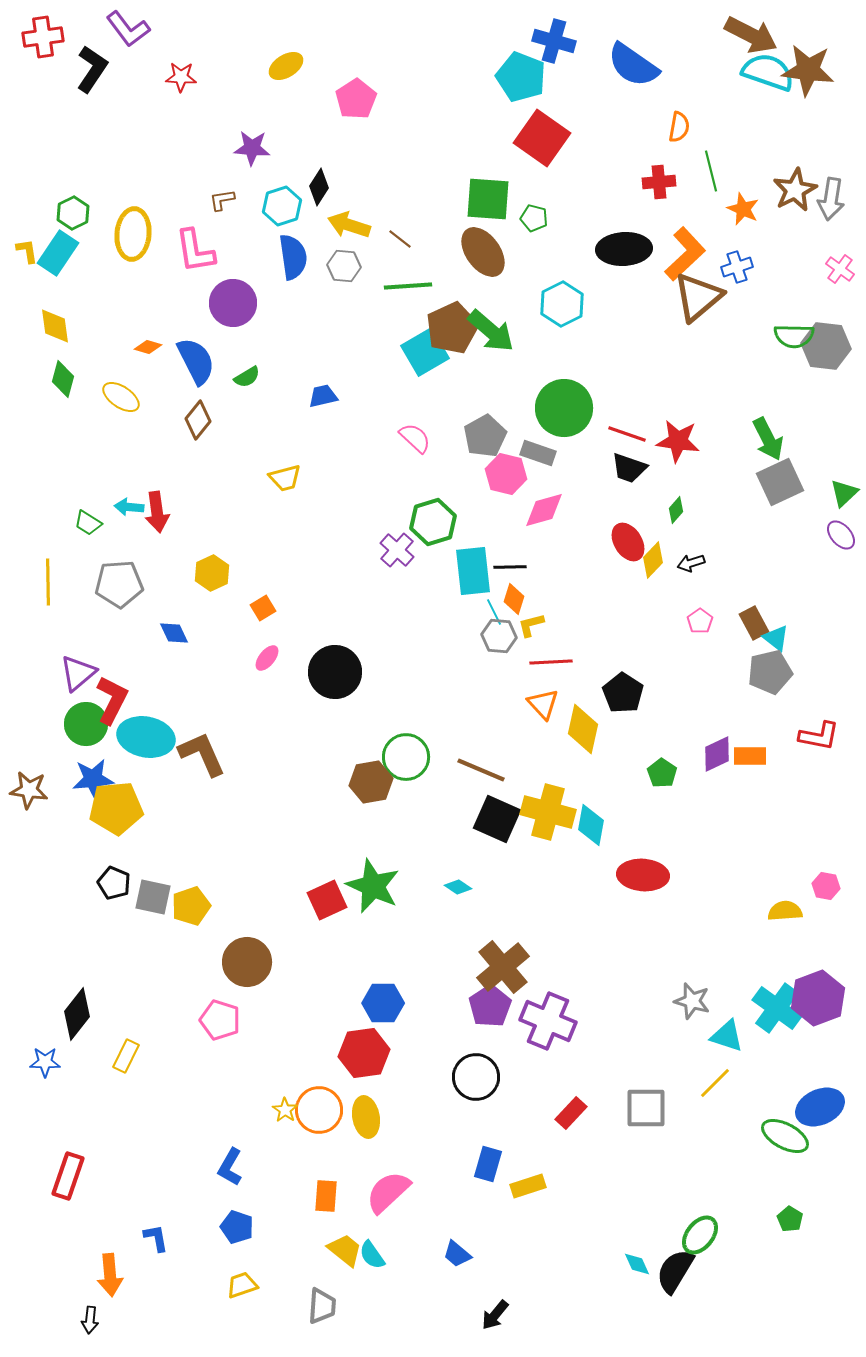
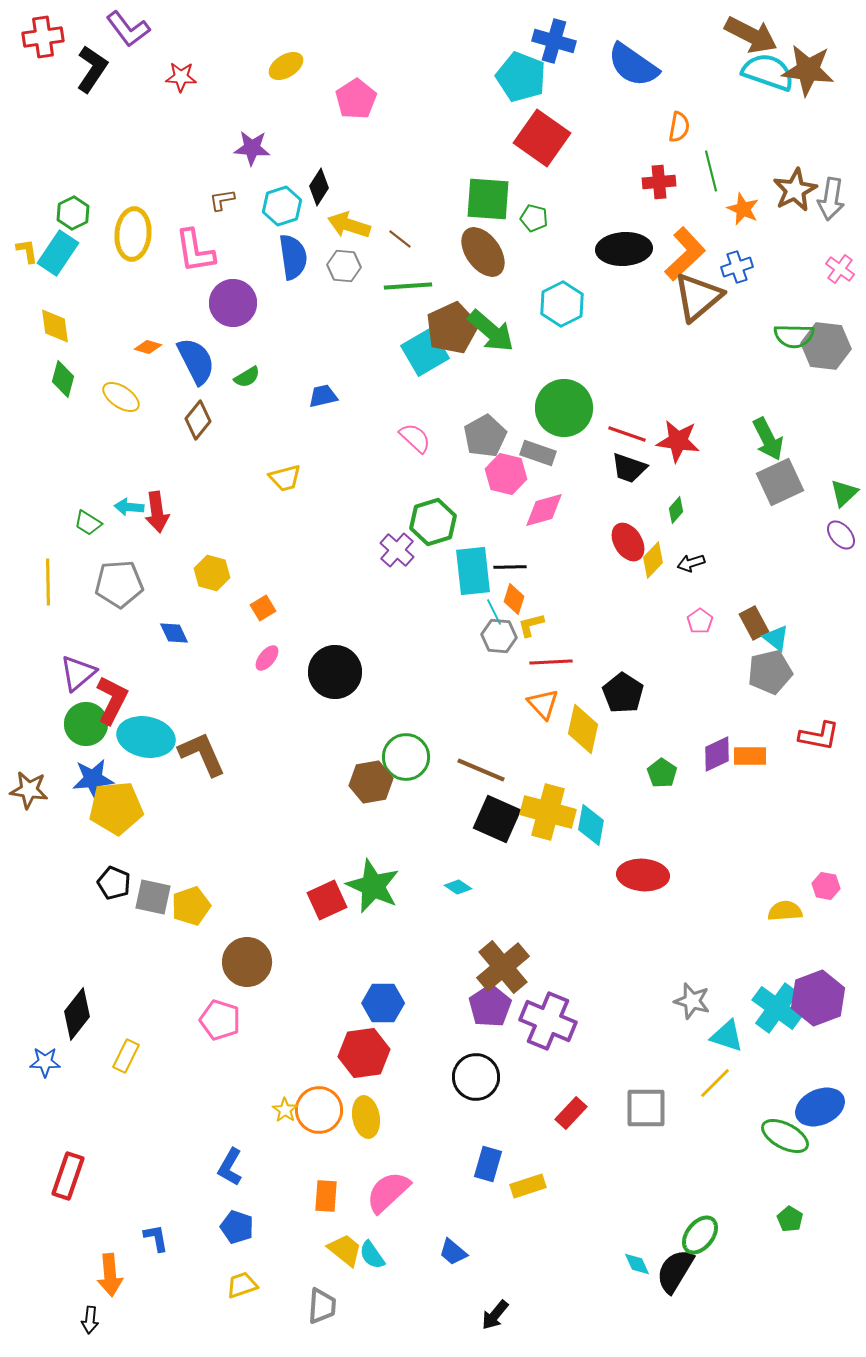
yellow hexagon at (212, 573): rotated 20 degrees counterclockwise
blue trapezoid at (457, 1254): moved 4 px left, 2 px up
